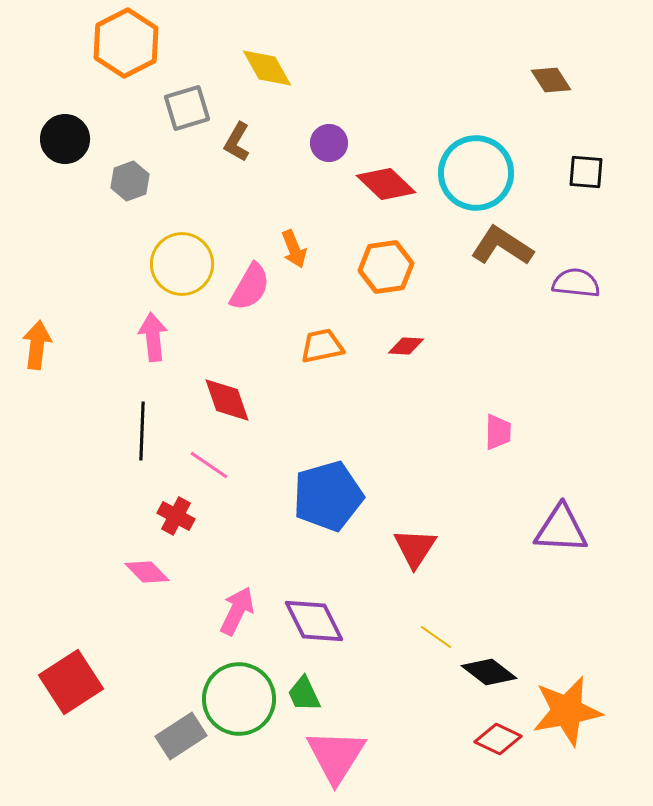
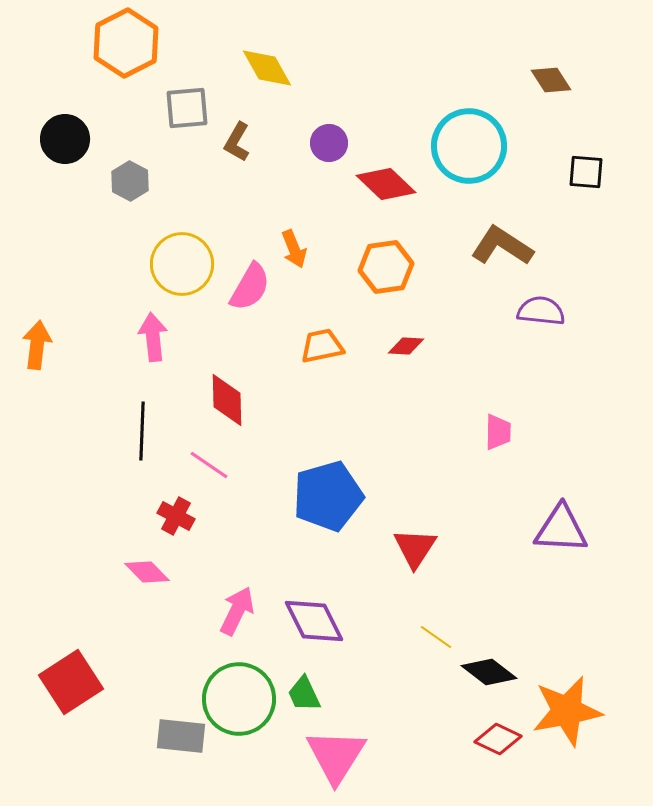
gray square at (187, 108): rotated 12 degrees clockwise
cyan circle at (476, 173): moved 7 px left, 27 px up
gray hexagon at (130, 181): rotated 12 degrees counterclockwise
purple semicircle at (576, 283): moved 35 px left, 28 px down
red diamond at (227, 400): rotated 18 degrees clockwise
gray rectangle at (181, 736): rotated 39 degrees clockwise
